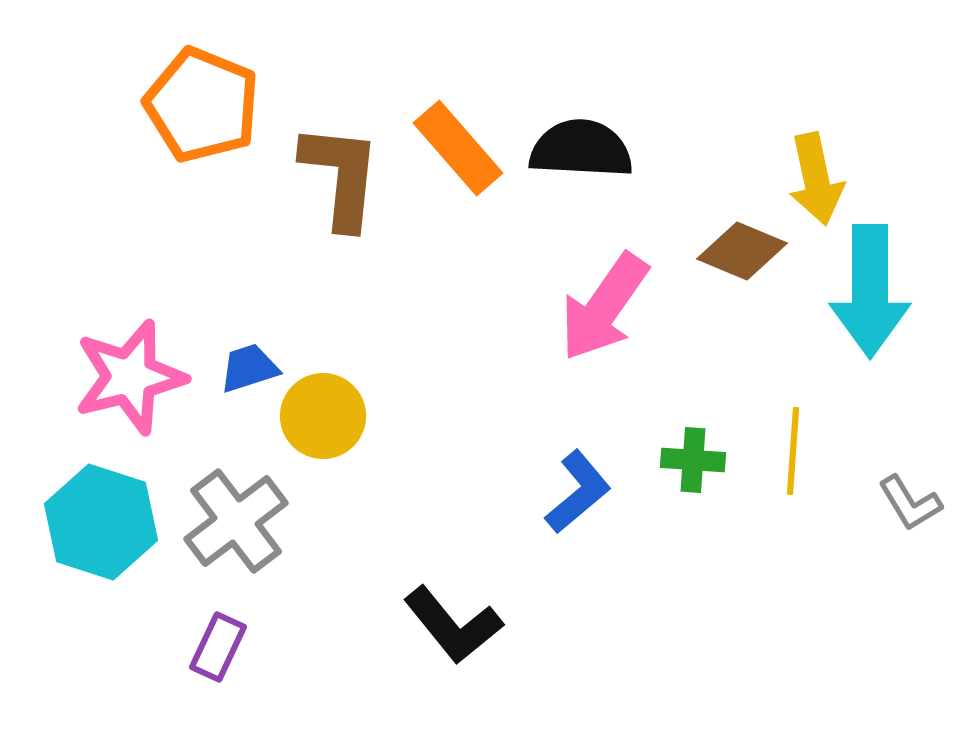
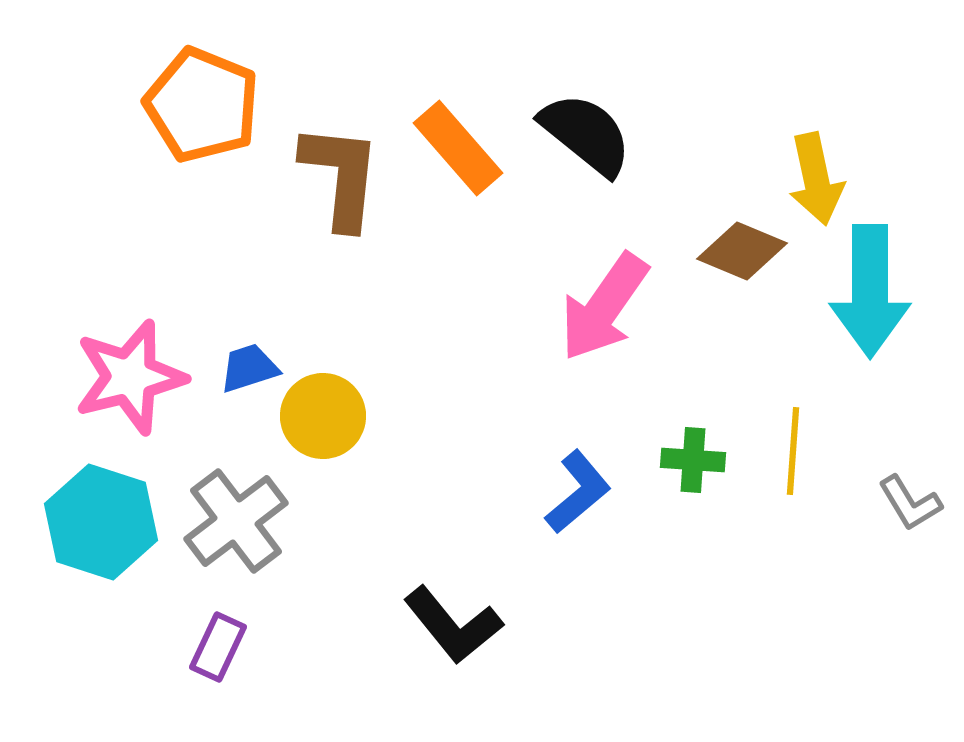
black semicircle: moved 5 px right, 15 px up; rotated 36 degrees clockwise
